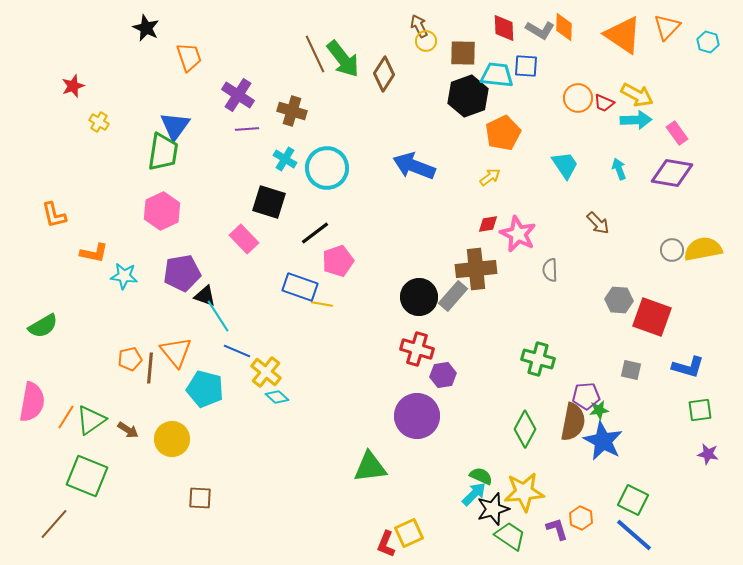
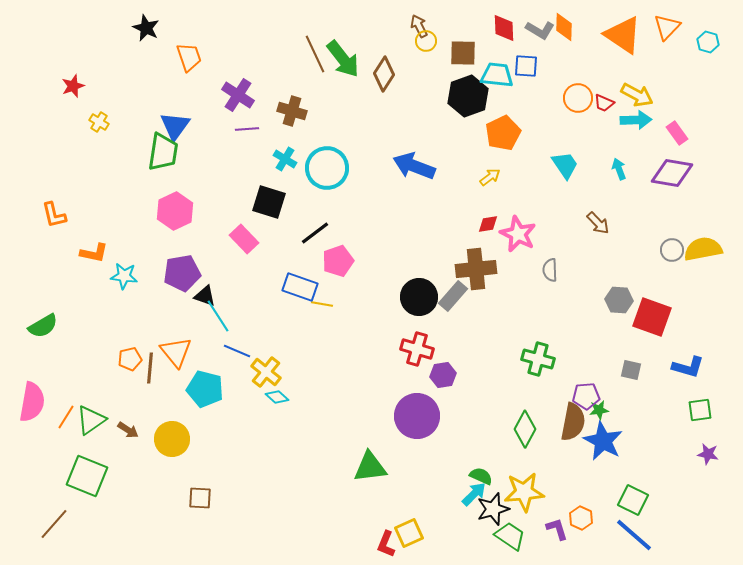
pink hexagon at (162, 211): moved 13 px right
